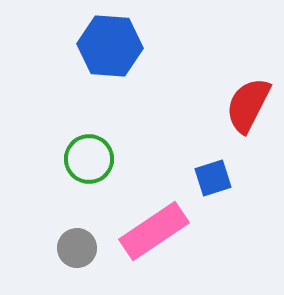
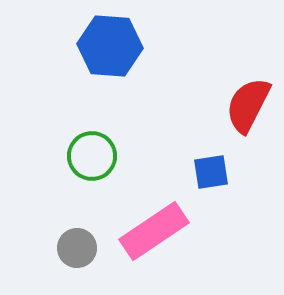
green circle: moved 3 px right, 3 px up
blue square: moved 2 px left, 6 px up; rotated 9 degrees clockwise
